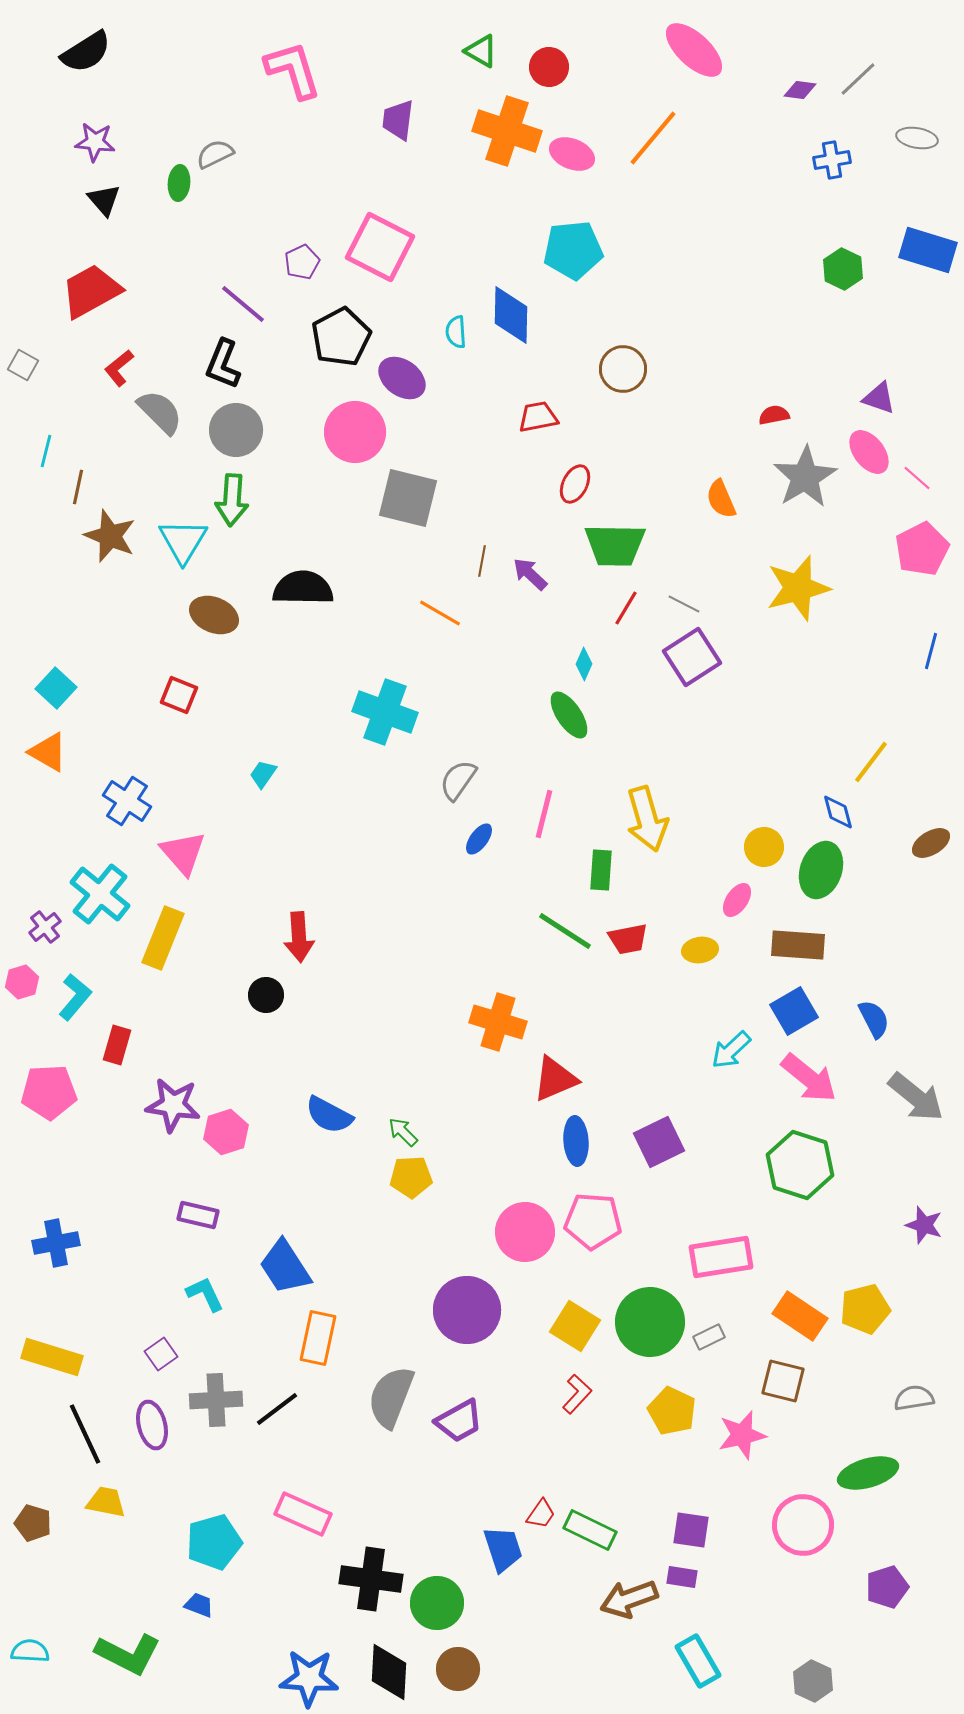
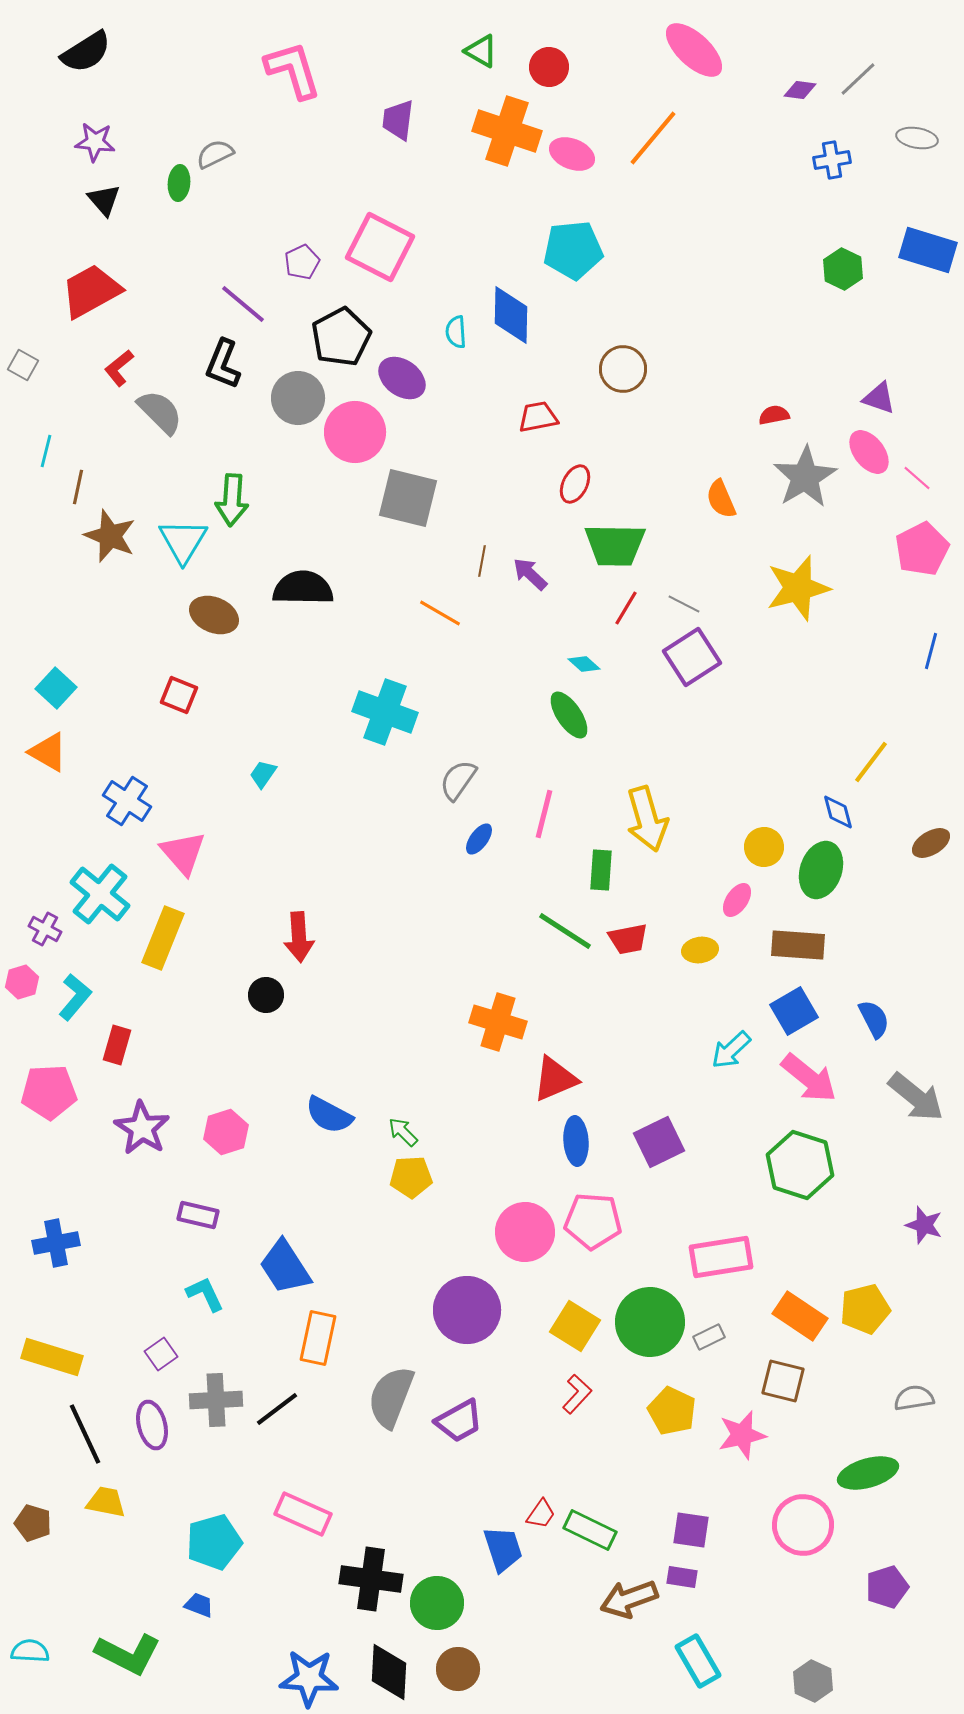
gray circle at (236, 430): moved 62 px right, 32 px up
cyan diamond at (584, 664): rotated 72 degrees counterclockwise
purple cross at (45, 927): moved 2 px down; rotated 24 degrees counterclockwise
purple star at (173, 1105): moved 31 px left, 23 px down; rotated 24 degrees clockwise
